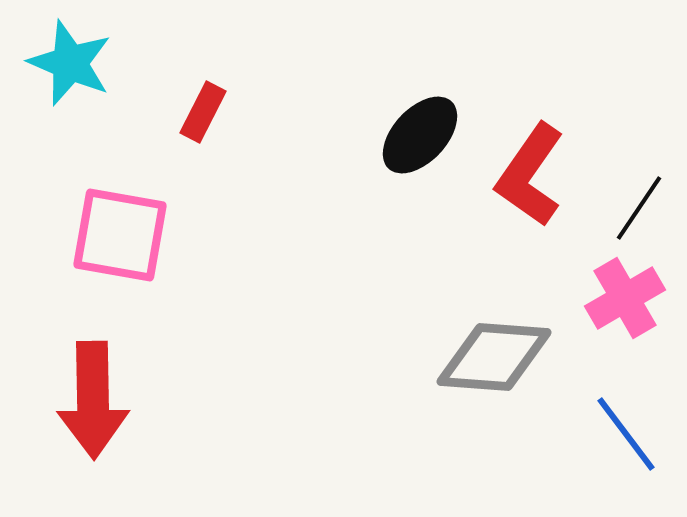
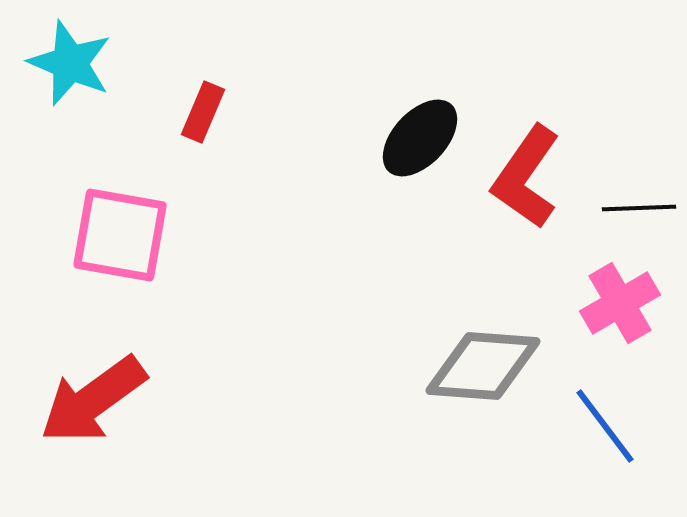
red rectangle: rotated 4 degrees counterclockwise
black ellipse: moved 3 px down
red L-shape: moved 4 px left, 2 px down
black line: rotated 54 degrees clockwise
pink cross: moved 5 px left, 5 px down
gray diamond: moved 11 px left, 9 px down
red arrow: rotated 55 degrees clockwise
blue line: moved 21 px left, 8 px up
